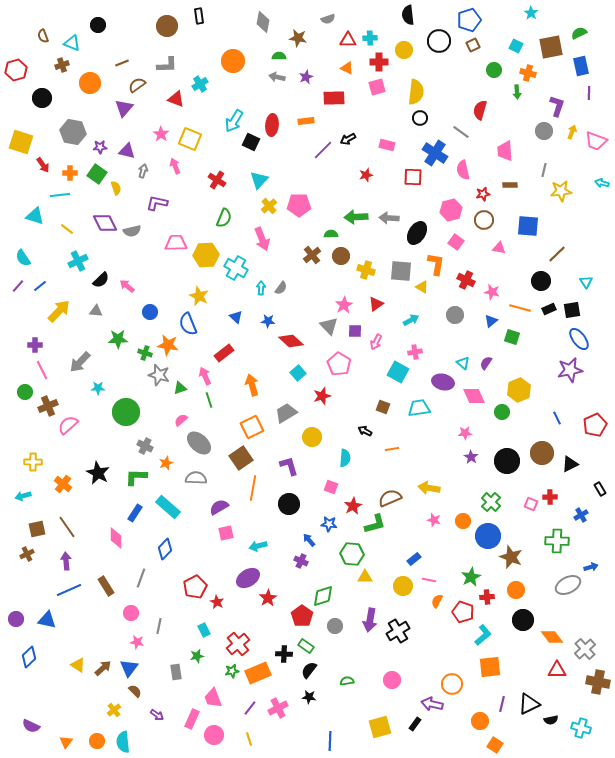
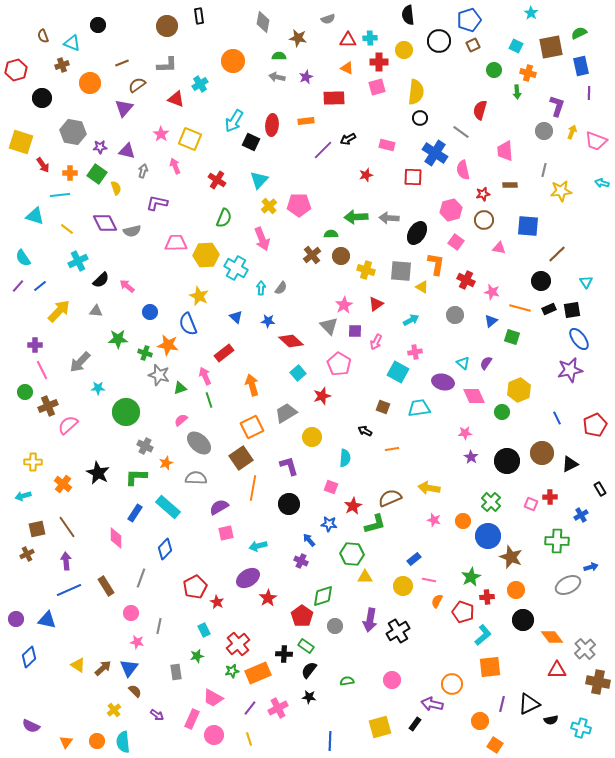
pink trapezoid at (213, 698): rotated 40 degrees counterclockwise
